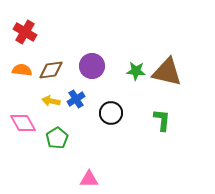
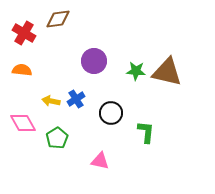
red cross: moved 1 px left, 1 px down
purple circle: moved 2 px right, 5 px up
brown diamond: moved 7 px right, 51 px up
green L-shape: moved 16 px left, 12 px down
pink triangle: moved 11 px right, 18 px up; rotated 12 degrees clockwise
